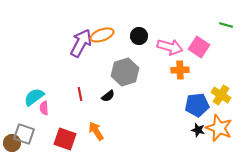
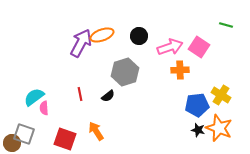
pink arrow: rotated 35 degrees counterclockwise
